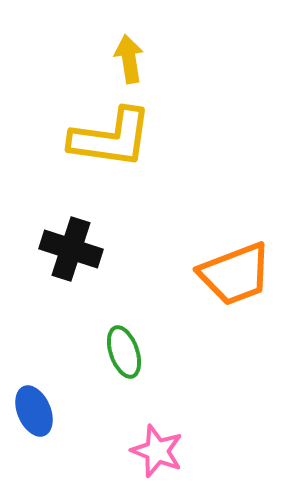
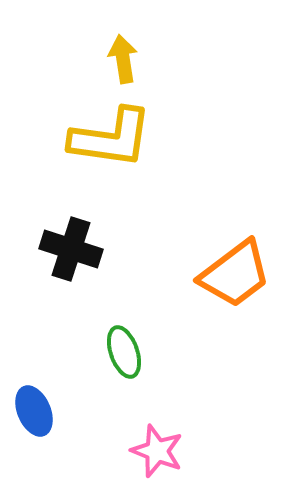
yellow arrow: moved 6 px left
orange trapezoid: rotated 16 degrees counterclockwise
